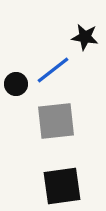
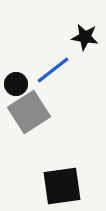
gray square: moved 27 px left, 9 px up; rotated 27 degrees counterclockwise
